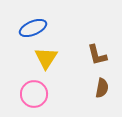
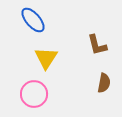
blue ellipse: moved 8 px up; rotated 72 degrees clockwise
brown L-shape: moved 10 px up
brown semicircle: moved 2 px right, 5 px up
